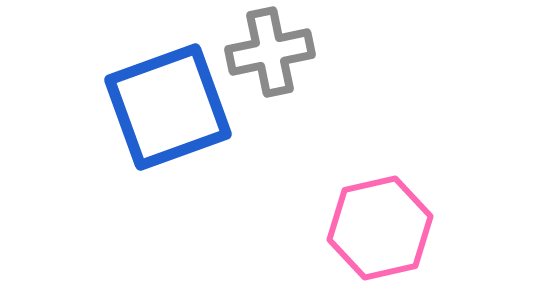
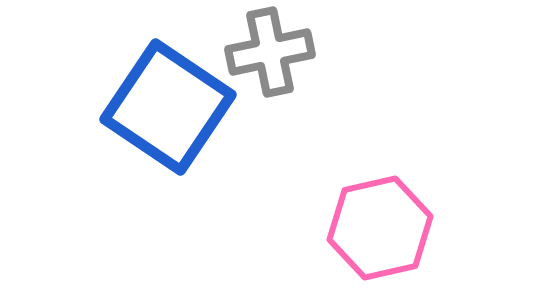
blue square: rotated 36 degrees counterclockwise
